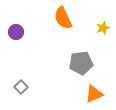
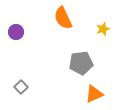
yellow star: moved 1 px down
